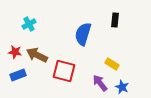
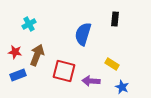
black rectangle: moved 1 px up
brown arrow: rotated 85 degrees clockwise
purple arrow: moved 9 px left, 2 px up; rotated 48 degrees counterclockwise
